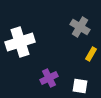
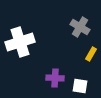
purple cross: moved 6 px right; rotated 30 degrees clockwise
